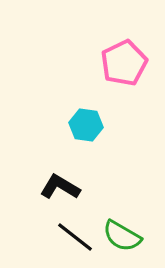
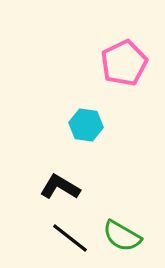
black line: moved 5 px left, 1 px down
